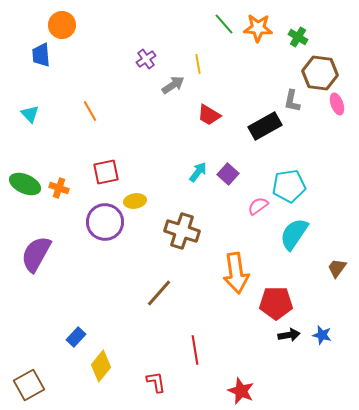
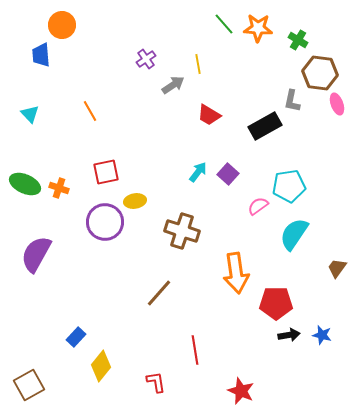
green cross: moved 3 px down
